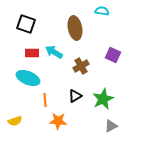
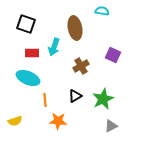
cyan arrow: moved 5 px up; rotated 102 degrees counterclockwise
